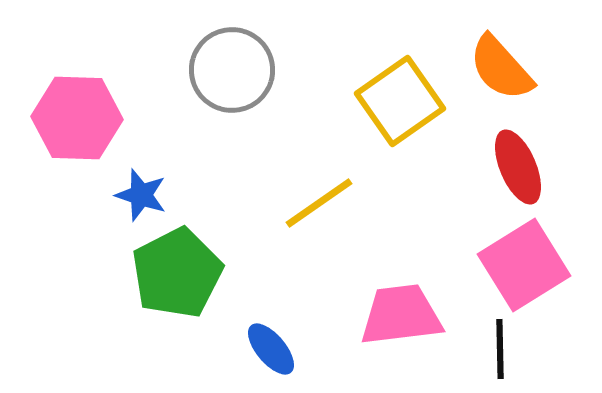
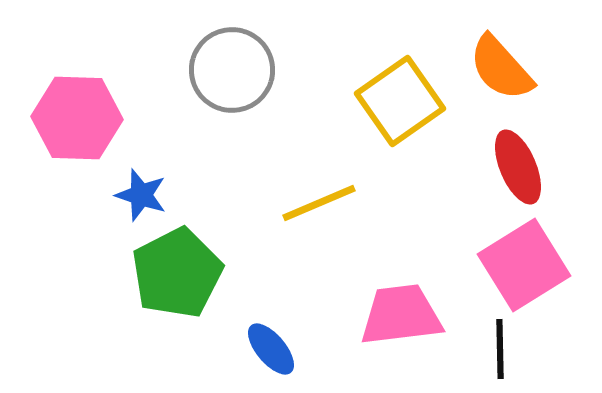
yellow line: rotated 12 degrees clockwise
